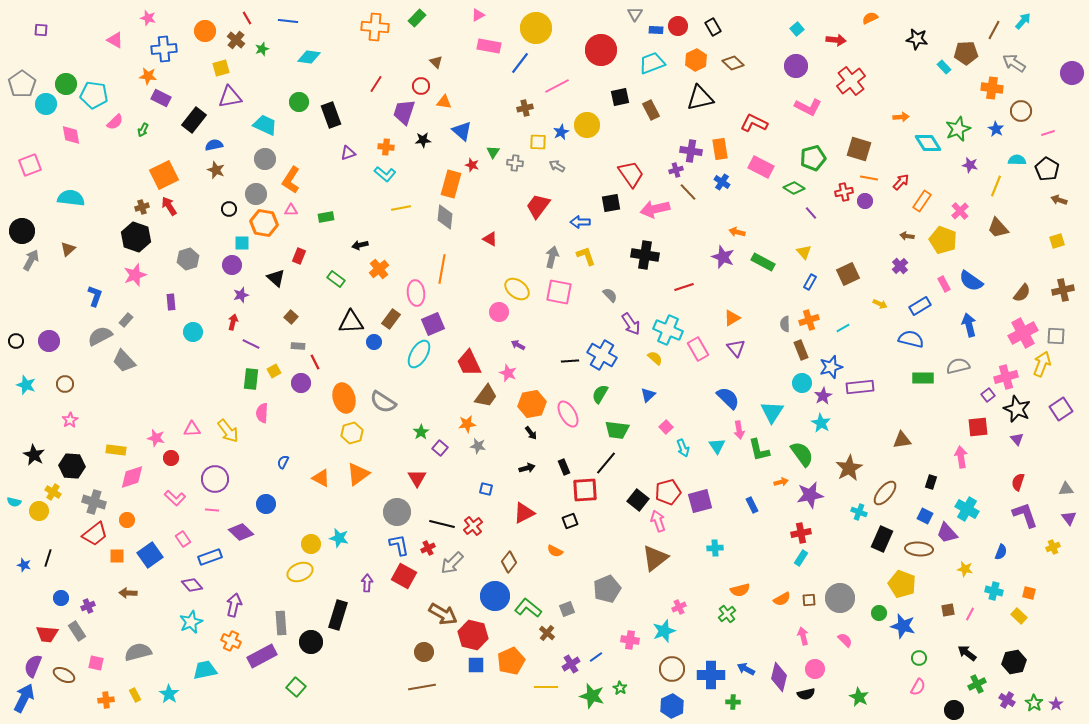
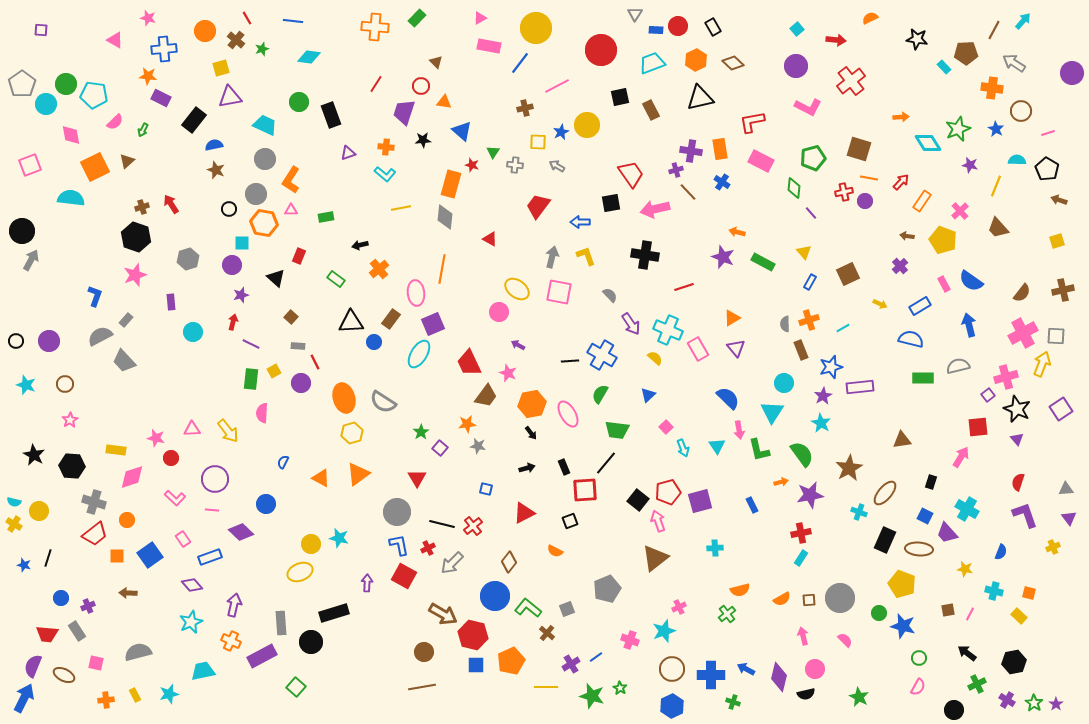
pink triangle at (478, 15): moved 2 px right, 3 px down
blue line at (288, 21): moved 5 px right
red L-shape at (754, 123): moved 2 px left, 1 px up; rotated 36 degrees counterclockwise
gray cross at (515, 163): moved 2 px down
pink rectangle at (761, 167): moved 6 px up
orange square at (164, 175): moved 69 px left, 8 px up
green diamond at (794, 188): rotated 65 degrees clockwise
red arrow at (169, 206): moved 2 px right, 2 px up
brown triangle at (68, 249): moved 59 px right, 88 px up
cyan circle at (802, 383): moved 18 px left
pink arrow at (961, 457): rotated 40 degrees clockwise
yellow cross at (53, 492): moved 39 px left, 32 px down
black rectangle at (882, 539): moved 3 px right, 1 px down
black rectangle at (338, 615): moved 4 px left, 2 px up; rotated 56 degrees clockwise
pink cross at (630, 640): rotated 12 degrees clockwise
cyan trapezoid at (205, 670): moved 2 px left, 1 px down
cyan star at (169, 694): rotated 24 degrees clockwise
green cross at (733, 702): rotated 16 degrees clockwise
